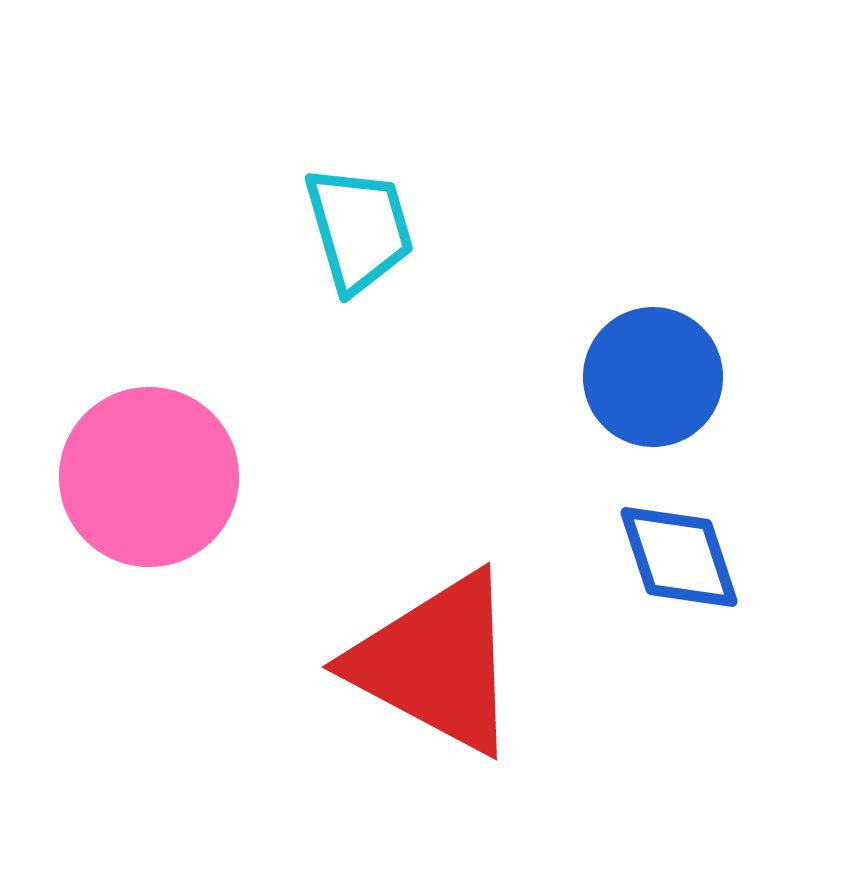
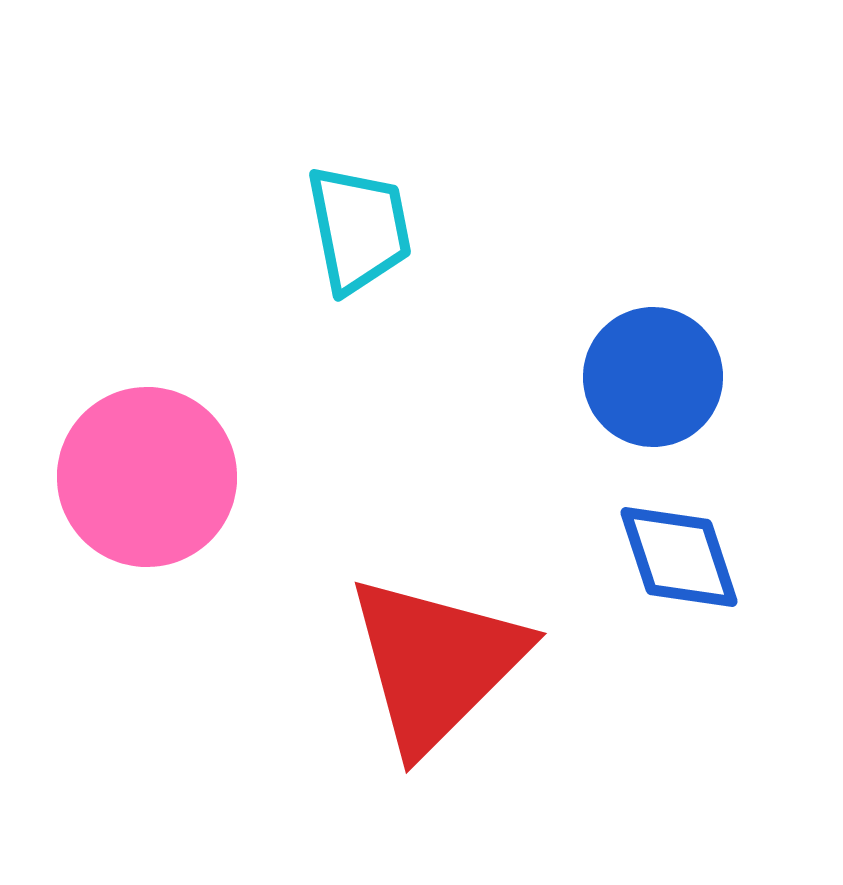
cyan trapezoid: rotated 5 degrees clockwise
pink circle: moved 2 px left
red triangle: rotated 47 degrees clockwise
